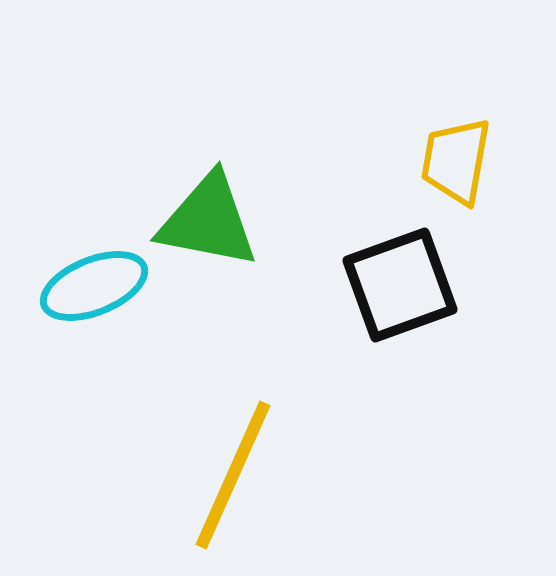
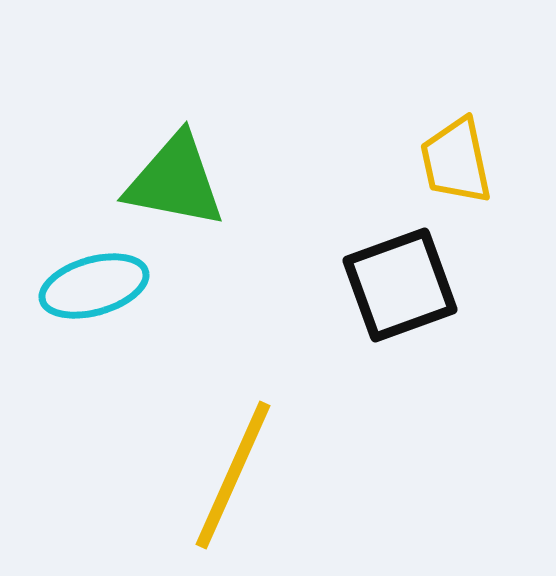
yellow trapezoid: rotated 22 degrees counterclockwise
green triangle: moved 33 px left, 40 px up
cyan ellipse: rotated 6 degrees clockwise
